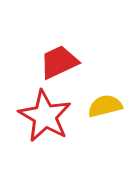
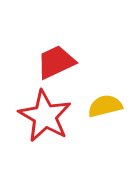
red trapezoid: moved 3 px left
